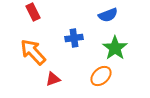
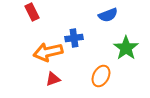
red rectangle: moved 1 px left
green star: moved 11 px right
orange arrow: moved 15 px right; rotated 60 degrees counterclockwise
orange ellipse: rotated 20 degrees counterclockwise
